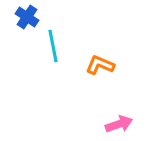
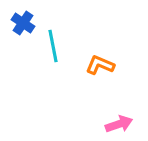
blue cross: moved 4 px left, 6 px down
